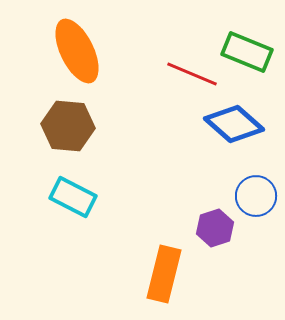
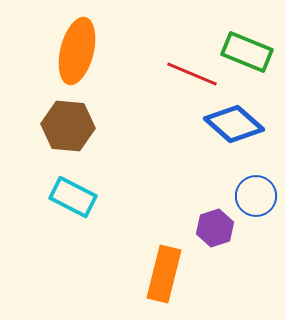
orange ellipse: rotated 40 degrees clockwise
